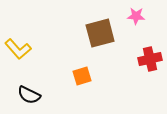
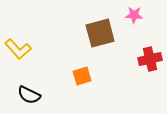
pink star: moved 2 px left, 1 px up
